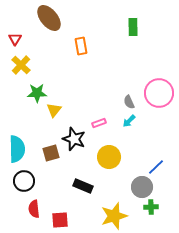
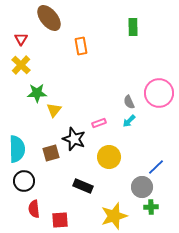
red triangle: moved 6 px right
